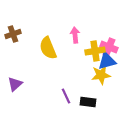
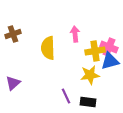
pink arrow: moved 1 px up
yellow semicircle: rotated 20 degrees clockwise
blue triangle: moved 3 px right
yellow star: moved 11 px left
purple triangle: moved 2 px left, 1 px up
